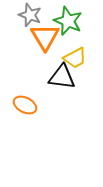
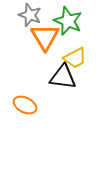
black triangle: moved 1 px right
